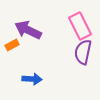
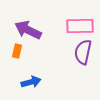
pink rectangle: rotated 64 degrees counterclockwise
orange rectangle: moved 5 px right, 6 px down; rotated 48 degrees counterclockwise
blue arrow: moved 1 px left, 3 px down; rotated 18 degrees counterclockwise
